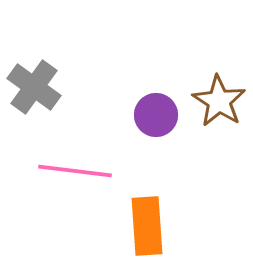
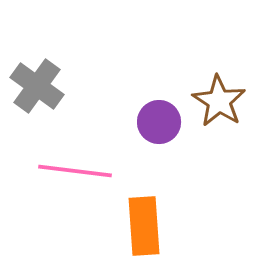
gray cross: moved 3 px right, 1 px up
purple circle: moved 3 px right, 7 px down
orange rectangle: moved 3 px left
